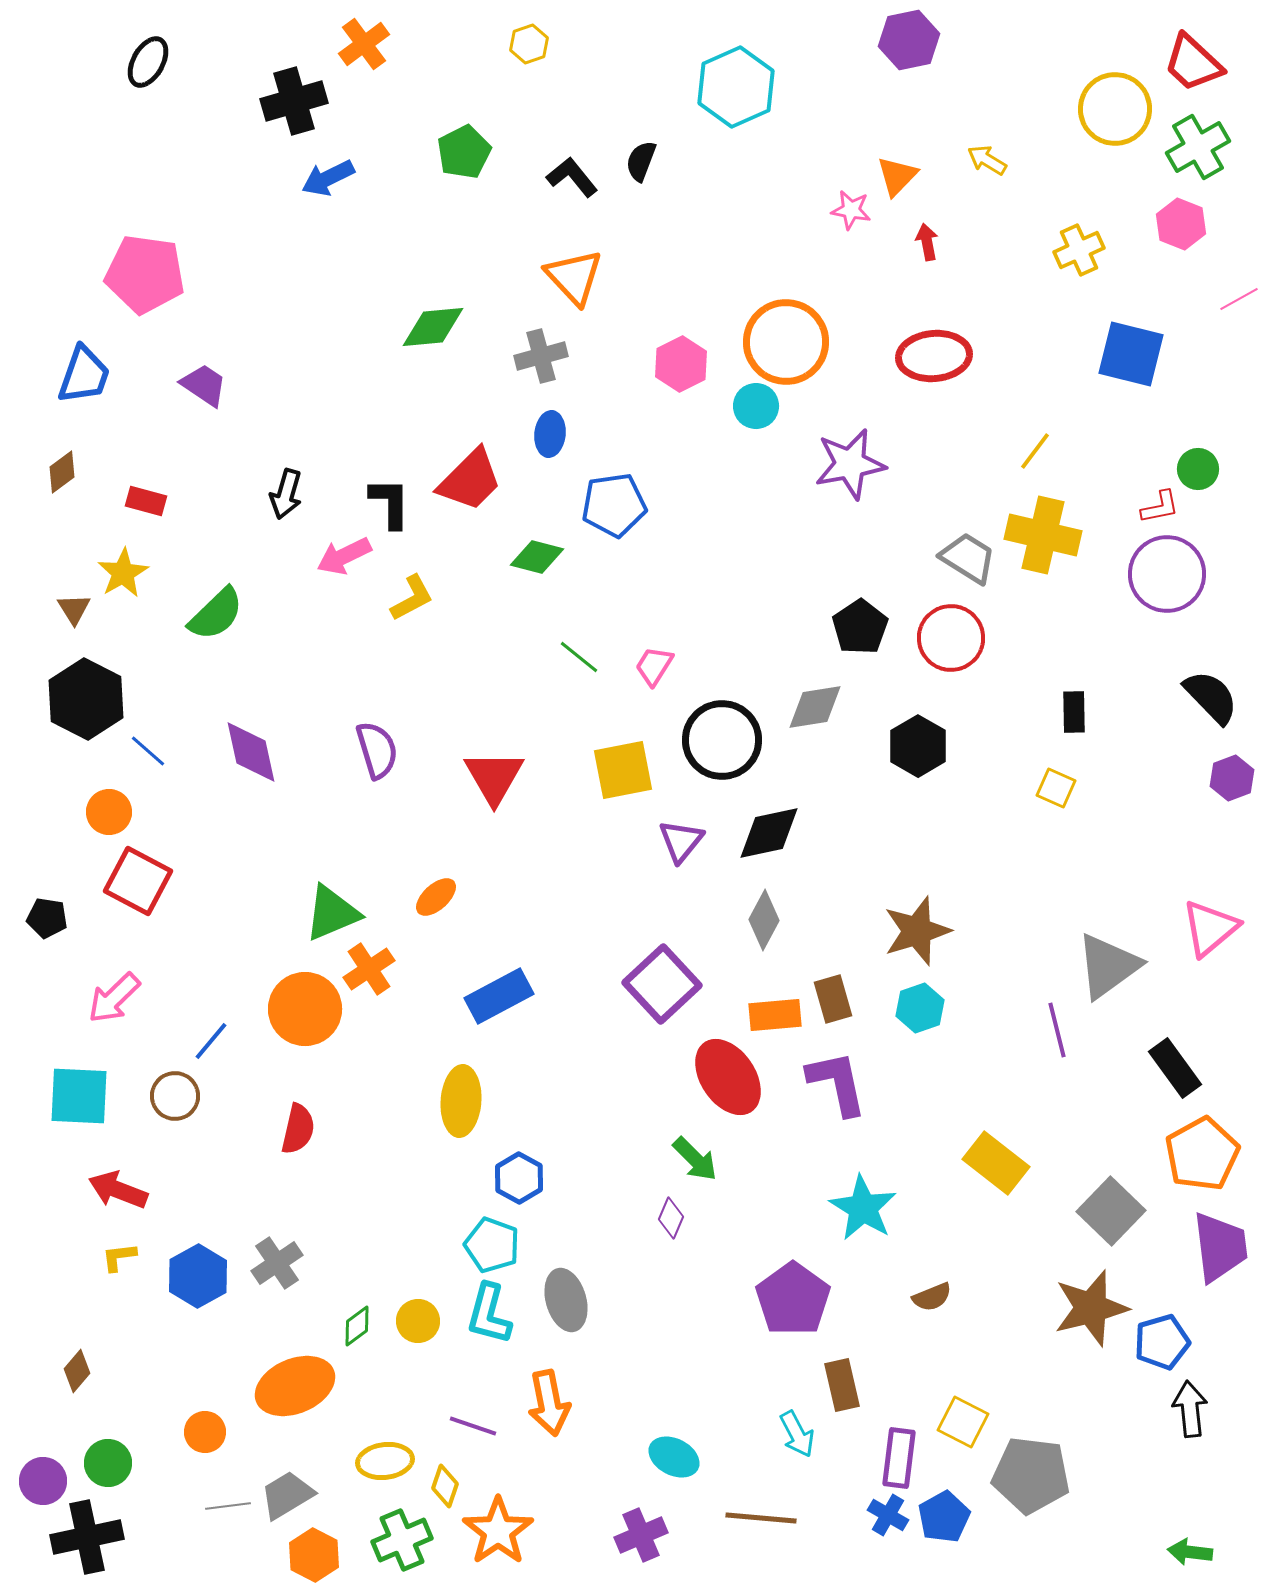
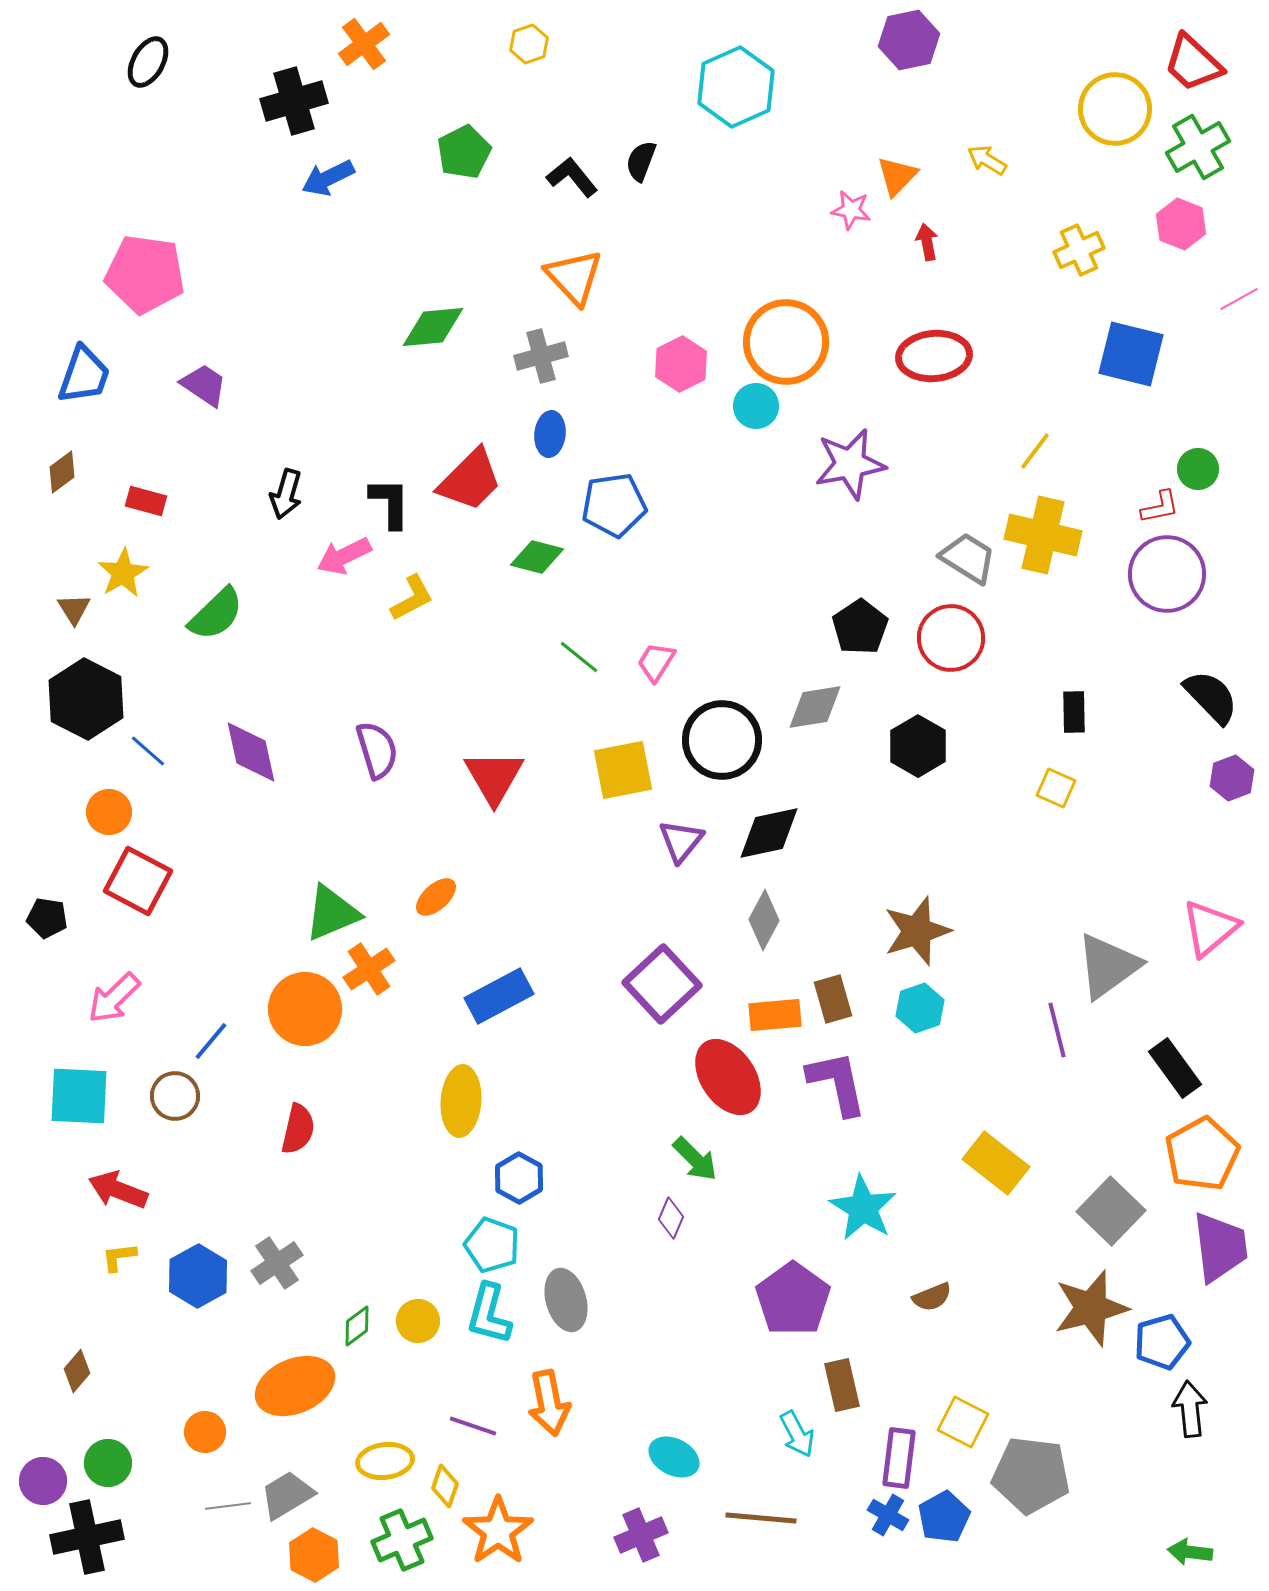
pink trapezoid at (654, 666): moved 2 px right, 4 px up
